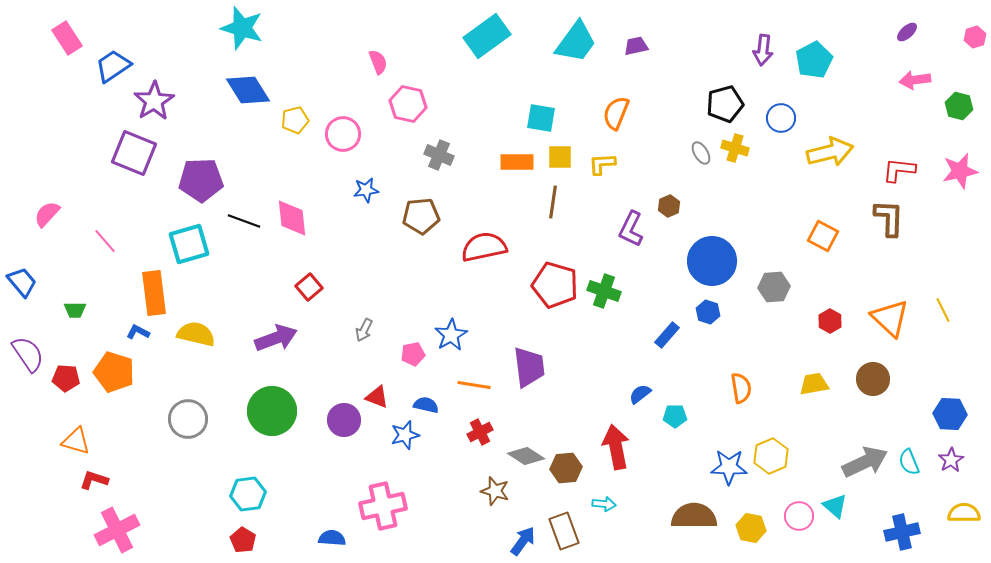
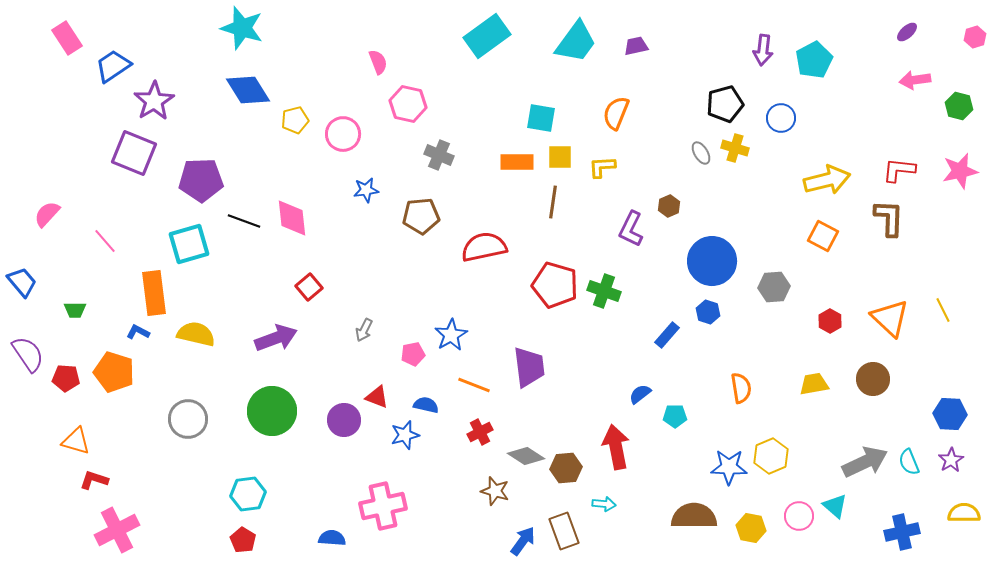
yellow arrow at (830, 152): moved 3 px left, 28 px down
yellow L-shape at (602, 164): moved 3 px down
orange line at (474, 385): rotated 12 degrees clockwise
